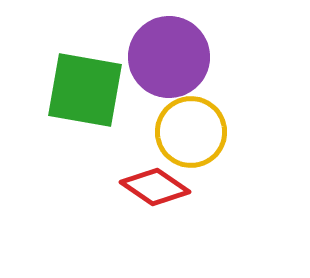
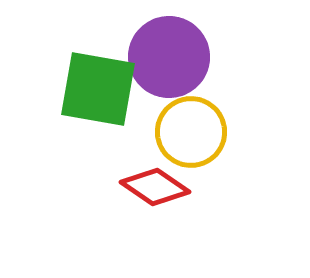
green square: moved 13 px right, 1 px up
